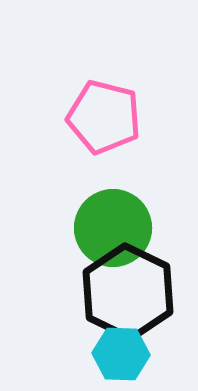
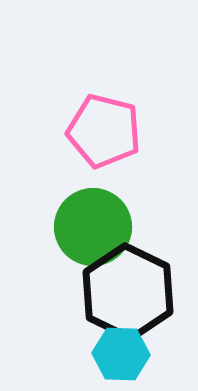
pink pentagon: moved 14 px down
green circle: moved 20 px left, 1 px up
